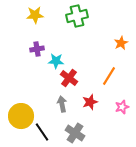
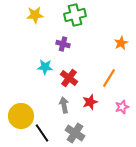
green cross: moved 2 px left, 1 px up
purple cross: moved 26 px right, 5 px up; rotated 24 degrees clockwise
cyan star: moved 11 px left, 6 px down
orange line: moved 2 px down
gray arrow: moved 2 px right, 1 px down
black line: moved 1 px down
